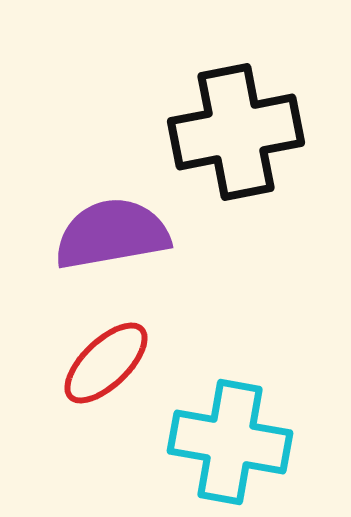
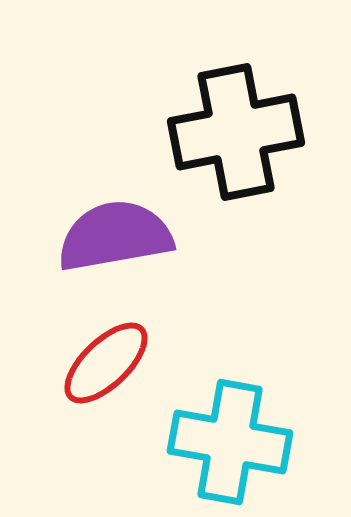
purple semicircle: moved 3 px right, 2 px down
